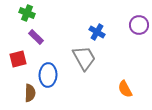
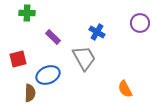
green cross: rotated 21 degrees counterclockwise
purple circle: moved 1 px right, 2 px up
purple rectangle: moved 17 px right
blue ellipse: rotated 65 degrees clockwise
